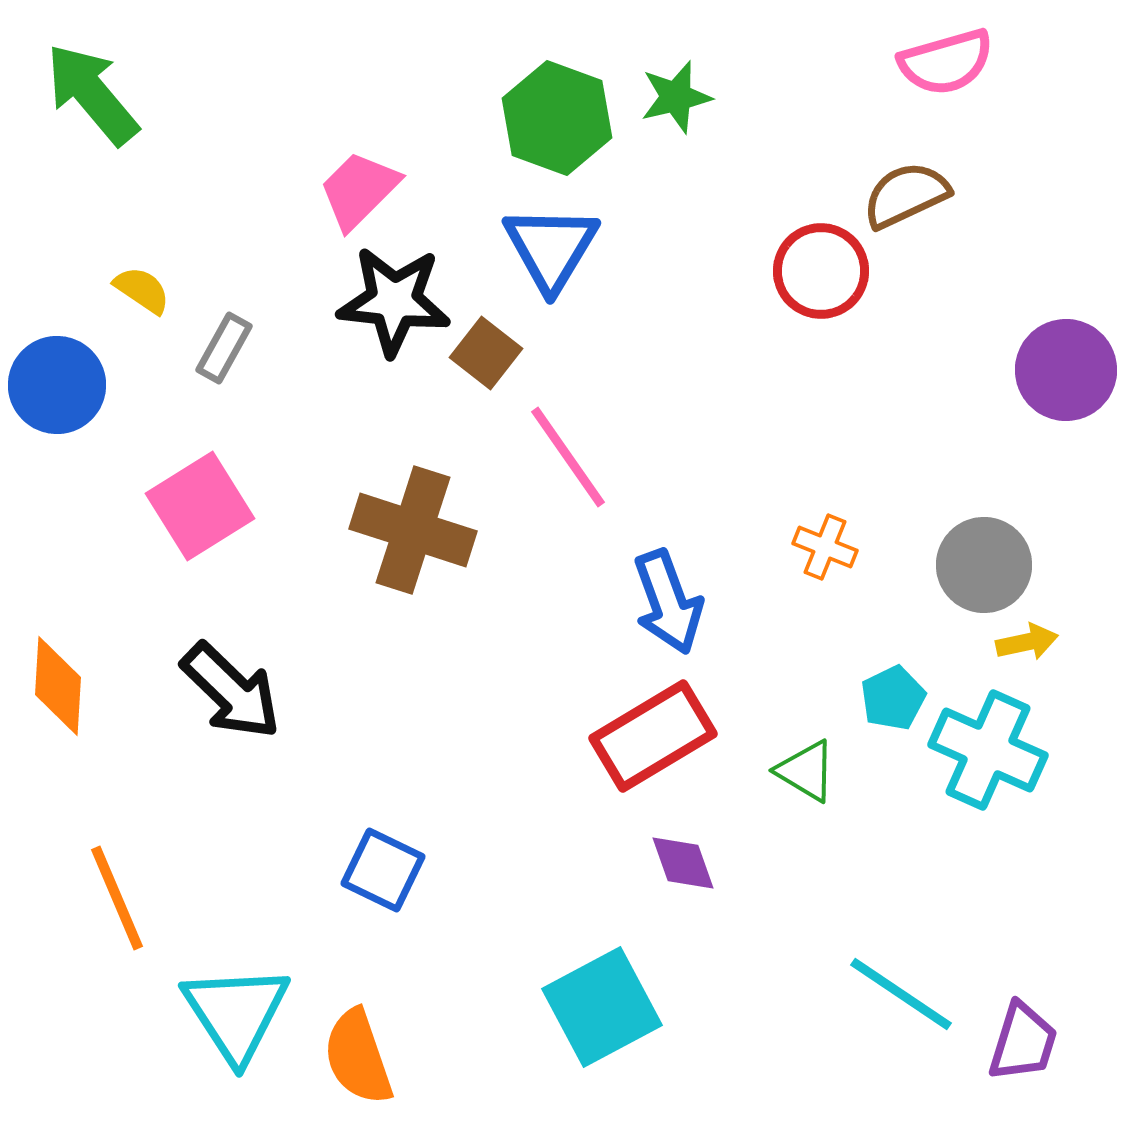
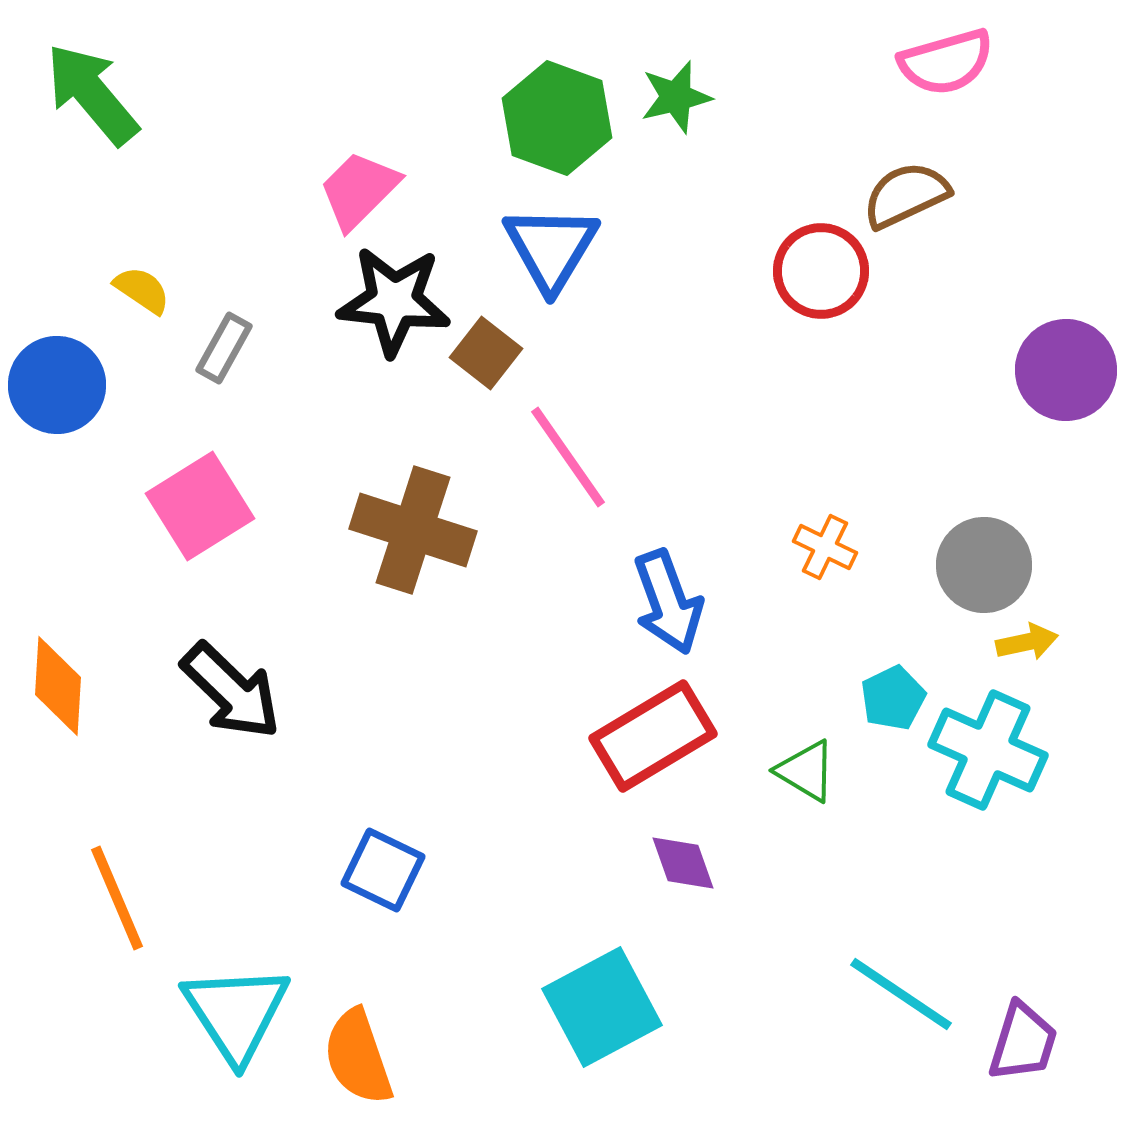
orange cross: rotated 4 degrees clockwise
